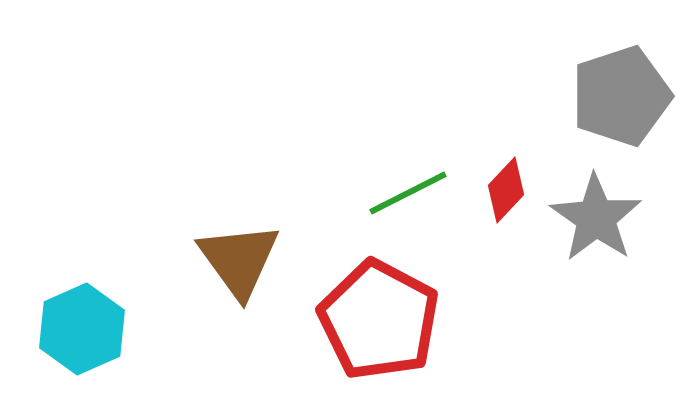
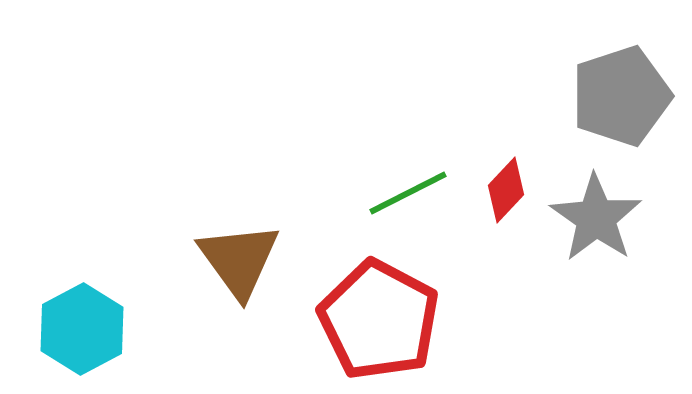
cyan hexagon: rotated 4 degrees counterclockwise
